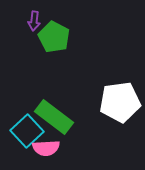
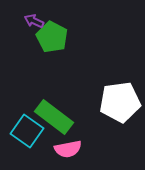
purple arrow: rotated 108 degrees clockwise
green pentagon: moved 2 px left
cyan square: rotated 12 degrees counterclockwise
pink semicircle: moved 22 px right, 1 px down; rotated 8 degrees counterclockwise
